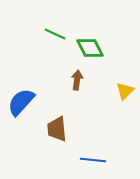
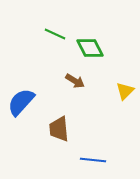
brown arrow: moved 2 px left, 1 px down; rotated 114 degrees clockwise
brown trapezoid: moved 2 px right
